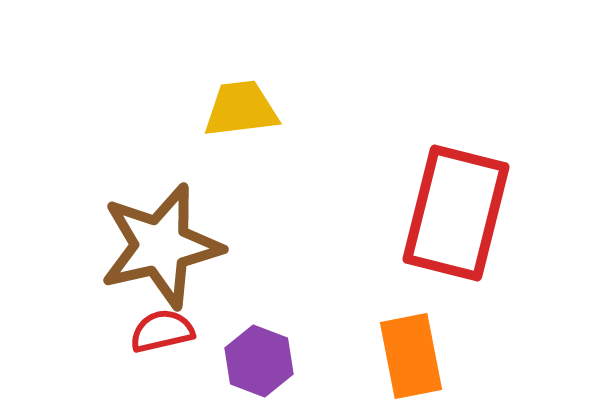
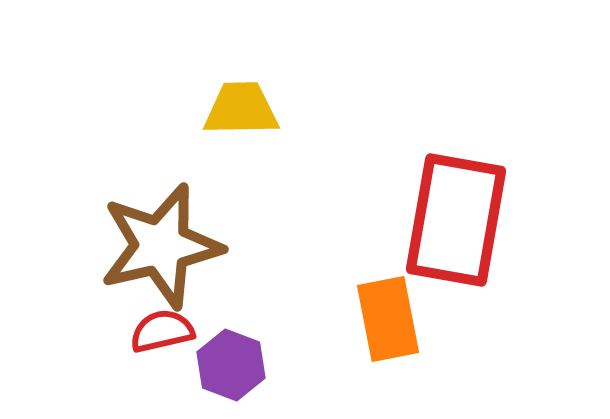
yellow trapezoid: rotated 6 degrees clockwise
red rectangle: moved 7 px down; rotated 4 degrees counterclockwise
orange rectangle: moved 23 px left, 37 px up
purple hexagon: moved 28 px left, 4 px down
